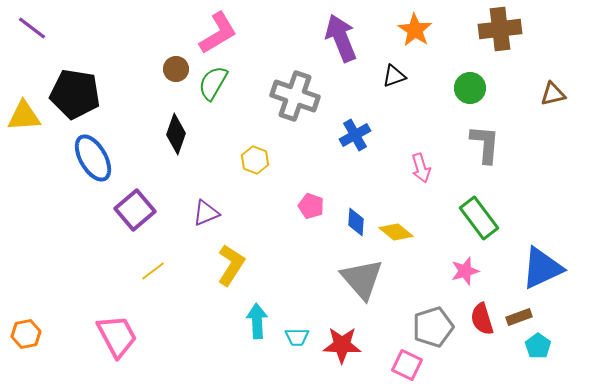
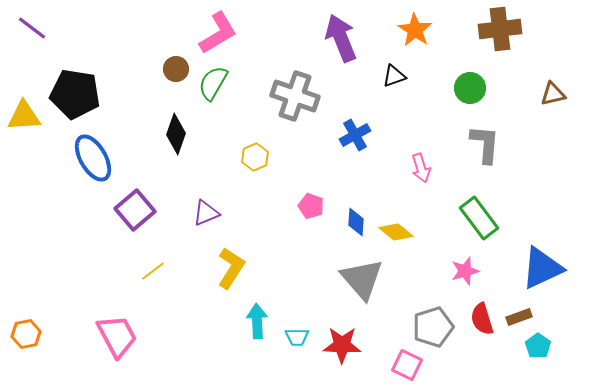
yellow hexagon: moved 3 px up; rotated 16 degrees clockwise
yellow L-shape: moved 3 px down
